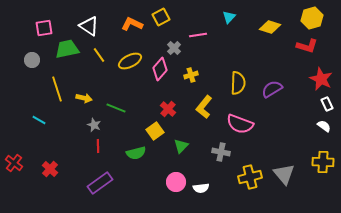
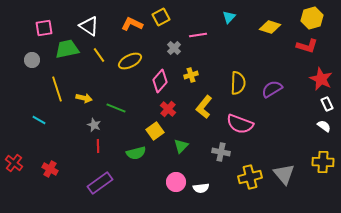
pink diamond at (160, 69): moved 12 px down
red cross at (50, 169): rotated 14 degrees counterclockwise
